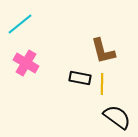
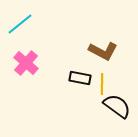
brown L-shape: rotated 48 degrees counterclockwise
pink cross: rotated 10 degrees clockwise
black semicircle: moved 11 px up
